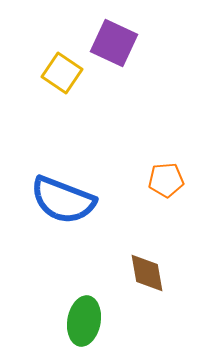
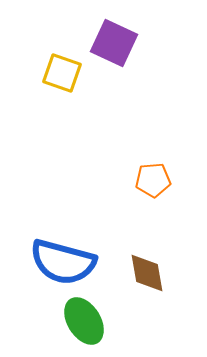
yellow square: rotated 15 degrees counterclockwise
orange pentagon: moved 13 px left
blue semicircle: moved 62 px down; rotated 6 degrees counterclockwise
green ellipse: rotated 42 degrees counterclockwise
